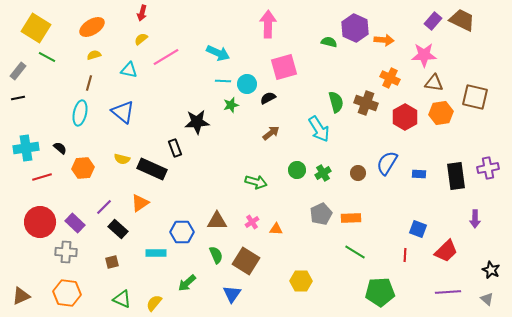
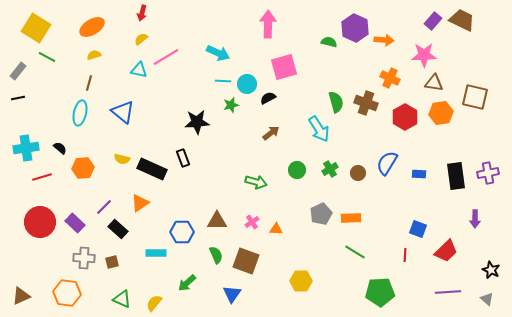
cyan triangle at (129, 70): moved 10 px right
black rectangle at (175, 148): moved 8 px right, 10 px down
purple cross at (488, 168): moved 5 px down
green cross at (323, 173): moved 7 px right, 4 px up
gray cross at (66, 252): moved 18 px right, 6 px down
brown square at (246, 261): rotated 12 degrees counterclockwise
